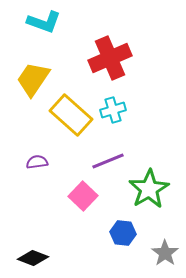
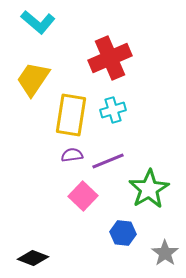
cyan L-shape: moved 6 px left; rotated 20 degrees clockwise
yellow rectangle: rotated 57 degrees clockwise
purple semicircle: moved 35 px right, 7 px up
